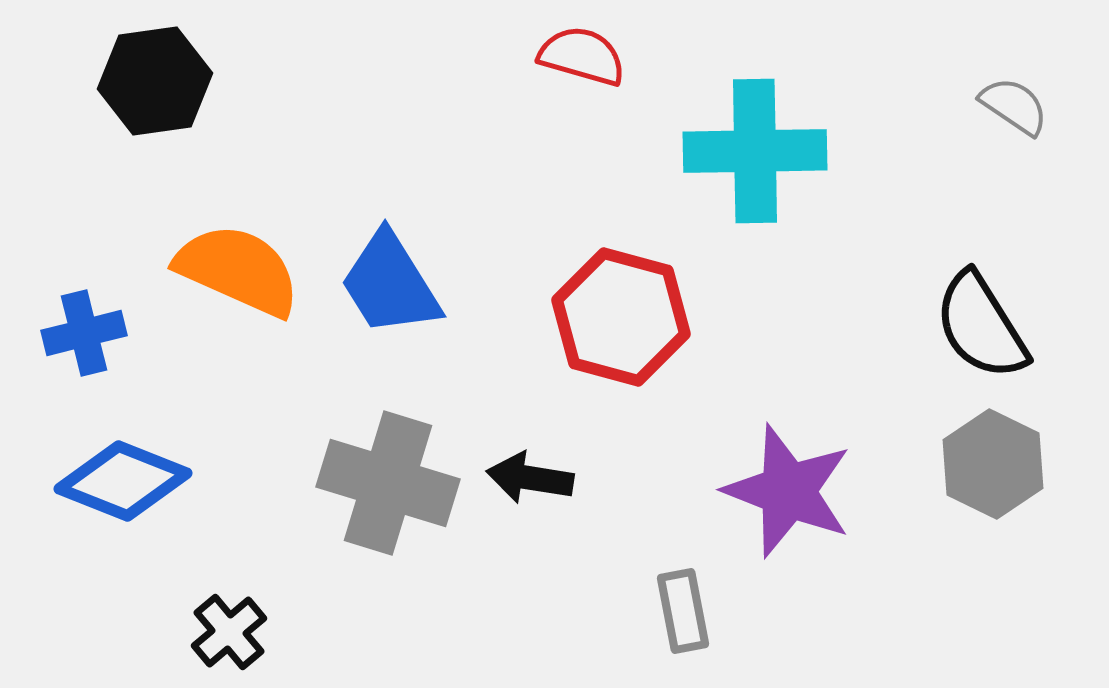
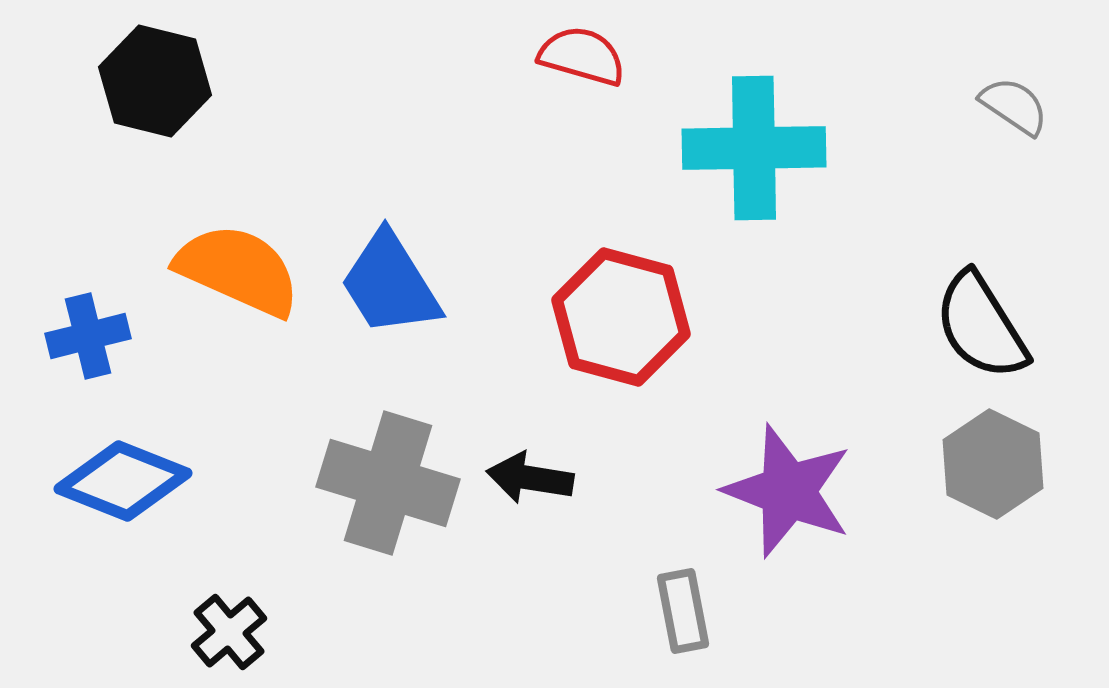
black hexagon: rotated 22 degrees clockwise
cyan cross: moved 1 px left, 3 px up
blue cross: moved 4 px right, 3 px down
